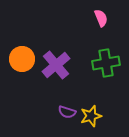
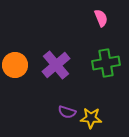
orange circle: moved 7 px left, 6 px down
yellow star: moved 2 px down; rotated 20 degrees clockwise
